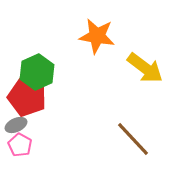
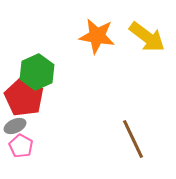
yellow arrow: moved 2 px right, 31 px up
red pentagon: moved 3 px left; rotated 12 degrees clockwise
gray ellipse: moved 1 px left, 1 px down
brown line: rotated 18 degrees clockwise
pink pentagon: moved 1 px right, 1 px down
